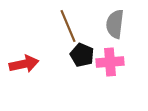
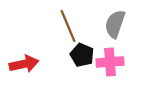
gray semicircle: rotated 12 degrees clockwise
